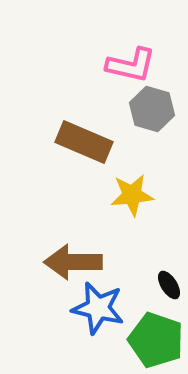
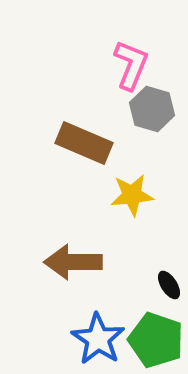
pink L-shape: rotated 81 degrees counterclockwise
brown rectangle: moved 1 px down
blue star: moved 31 px down; rotated 20 degrees clockwise
